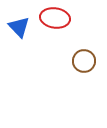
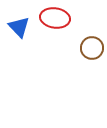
brown circle: moved 8 px right, 13 px up
